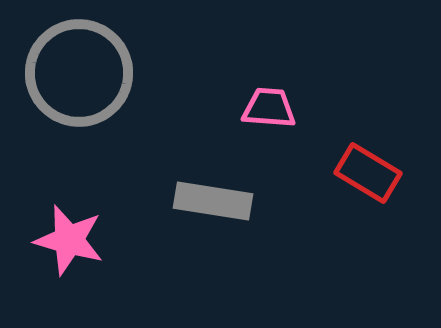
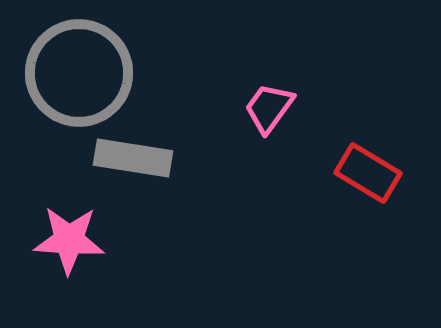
pink trapezoid: rotated 58 degrees counterclockwise
gray rectangle: moved 80 px left, 43 px up
pink star: rotated 12 degrees counterclockwise
